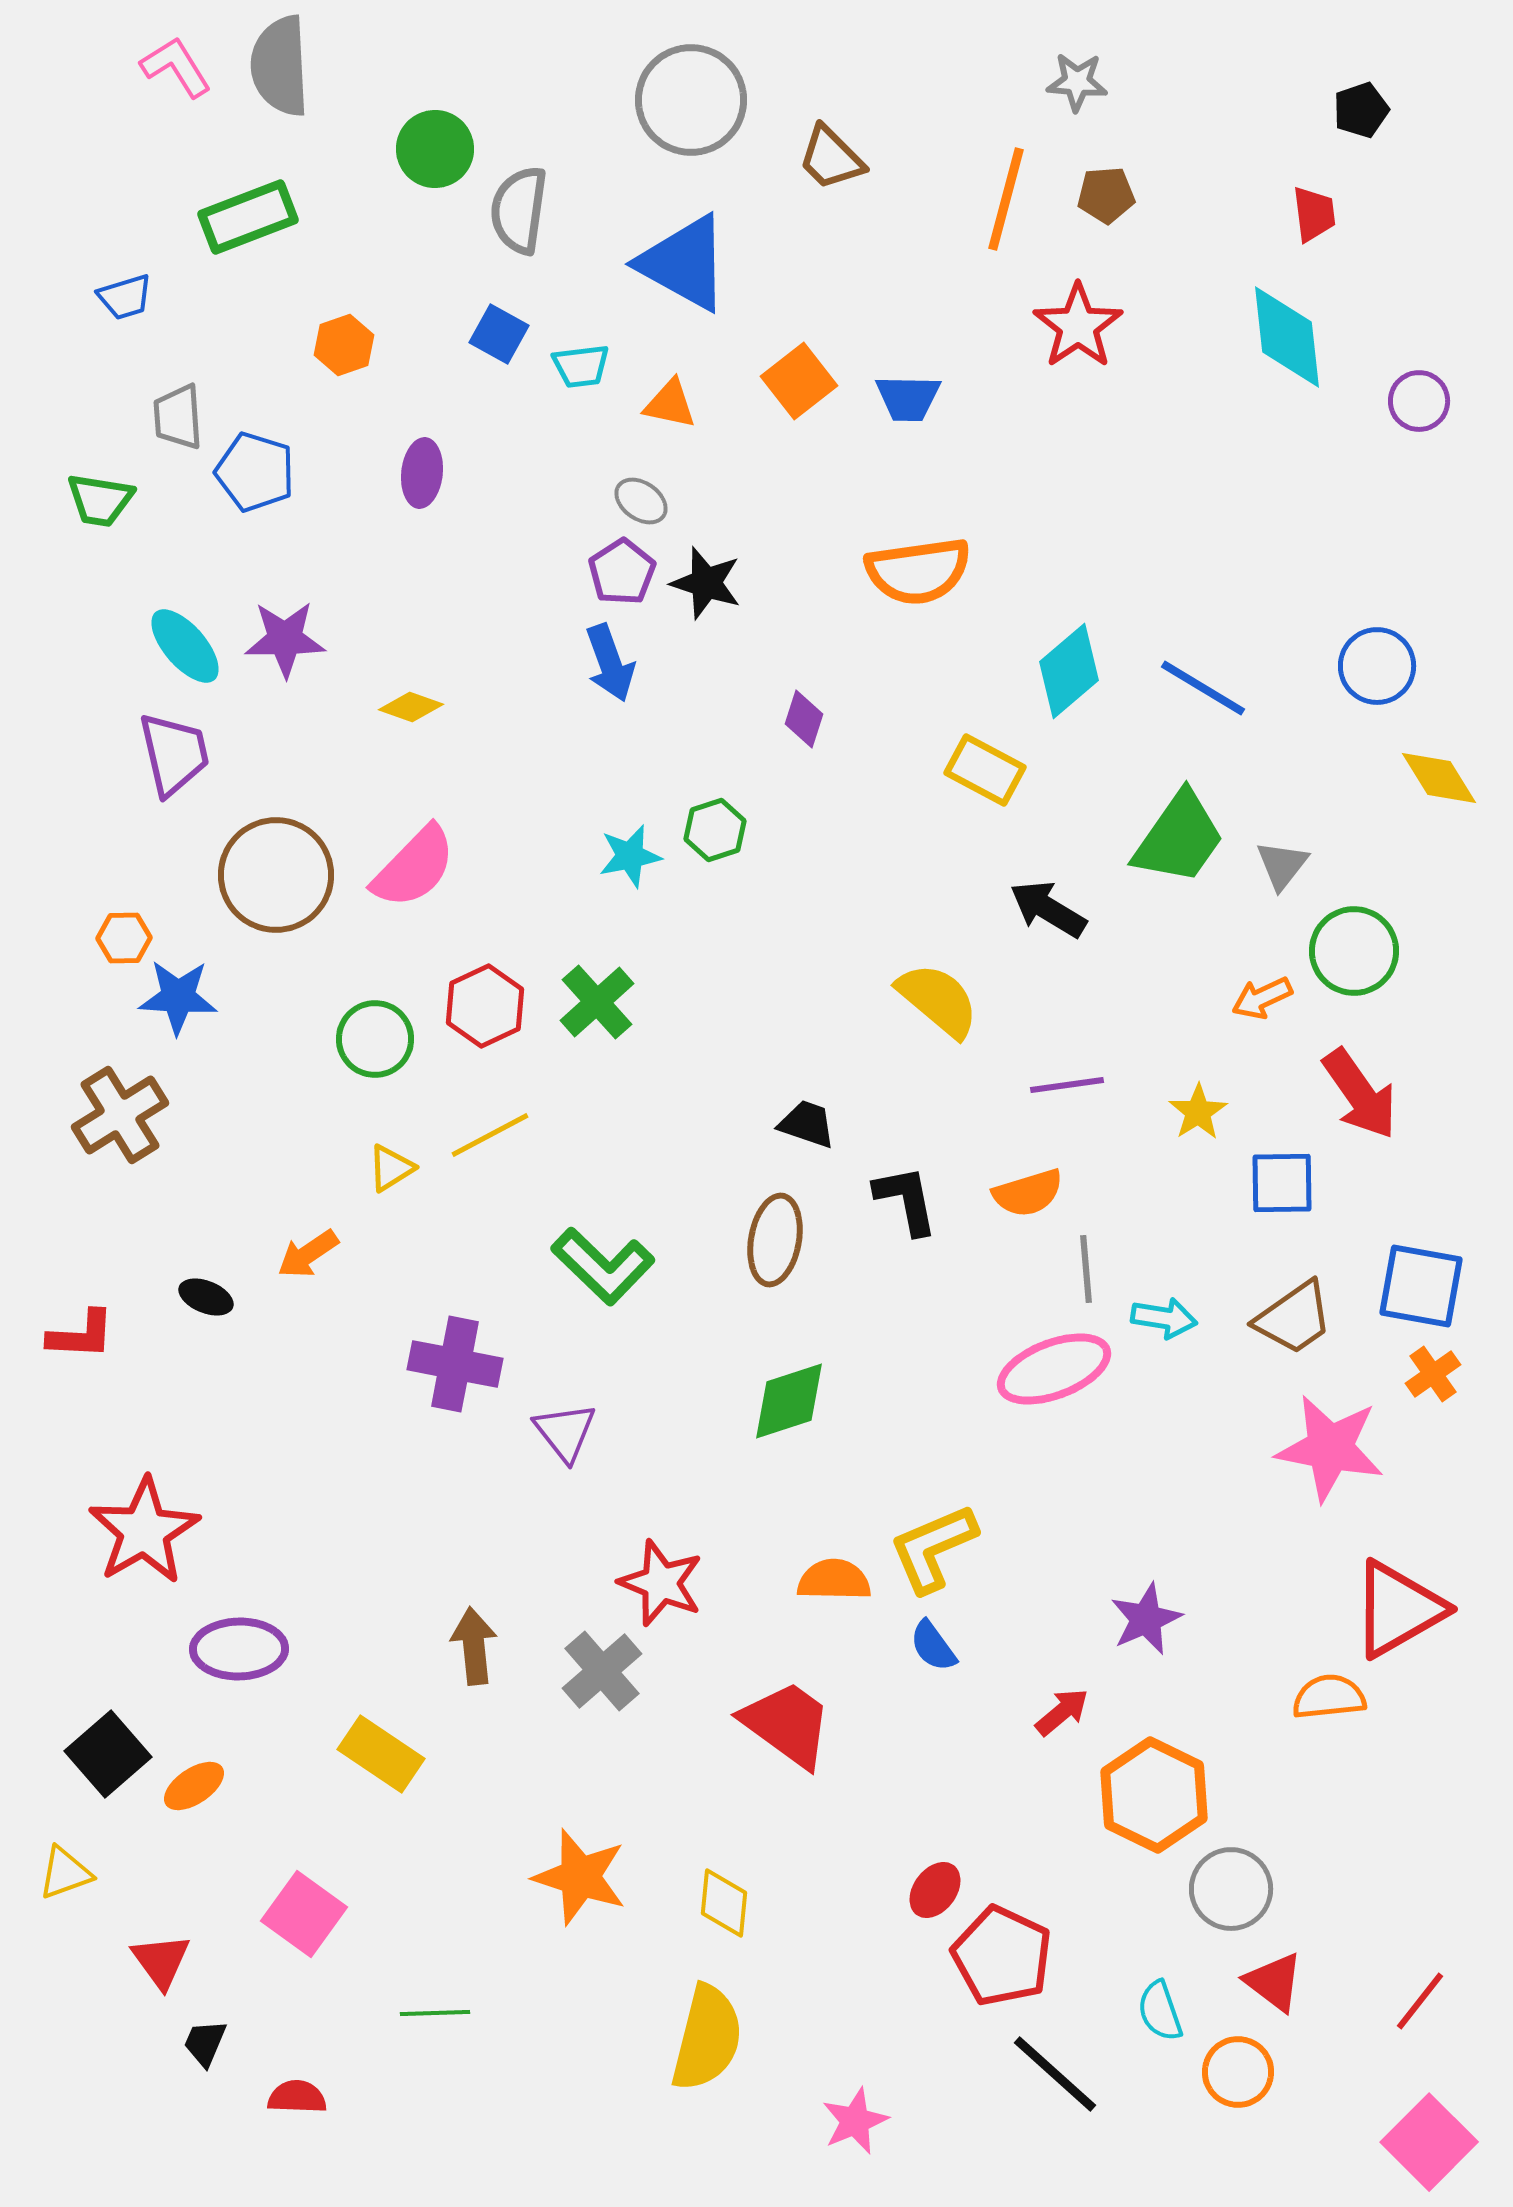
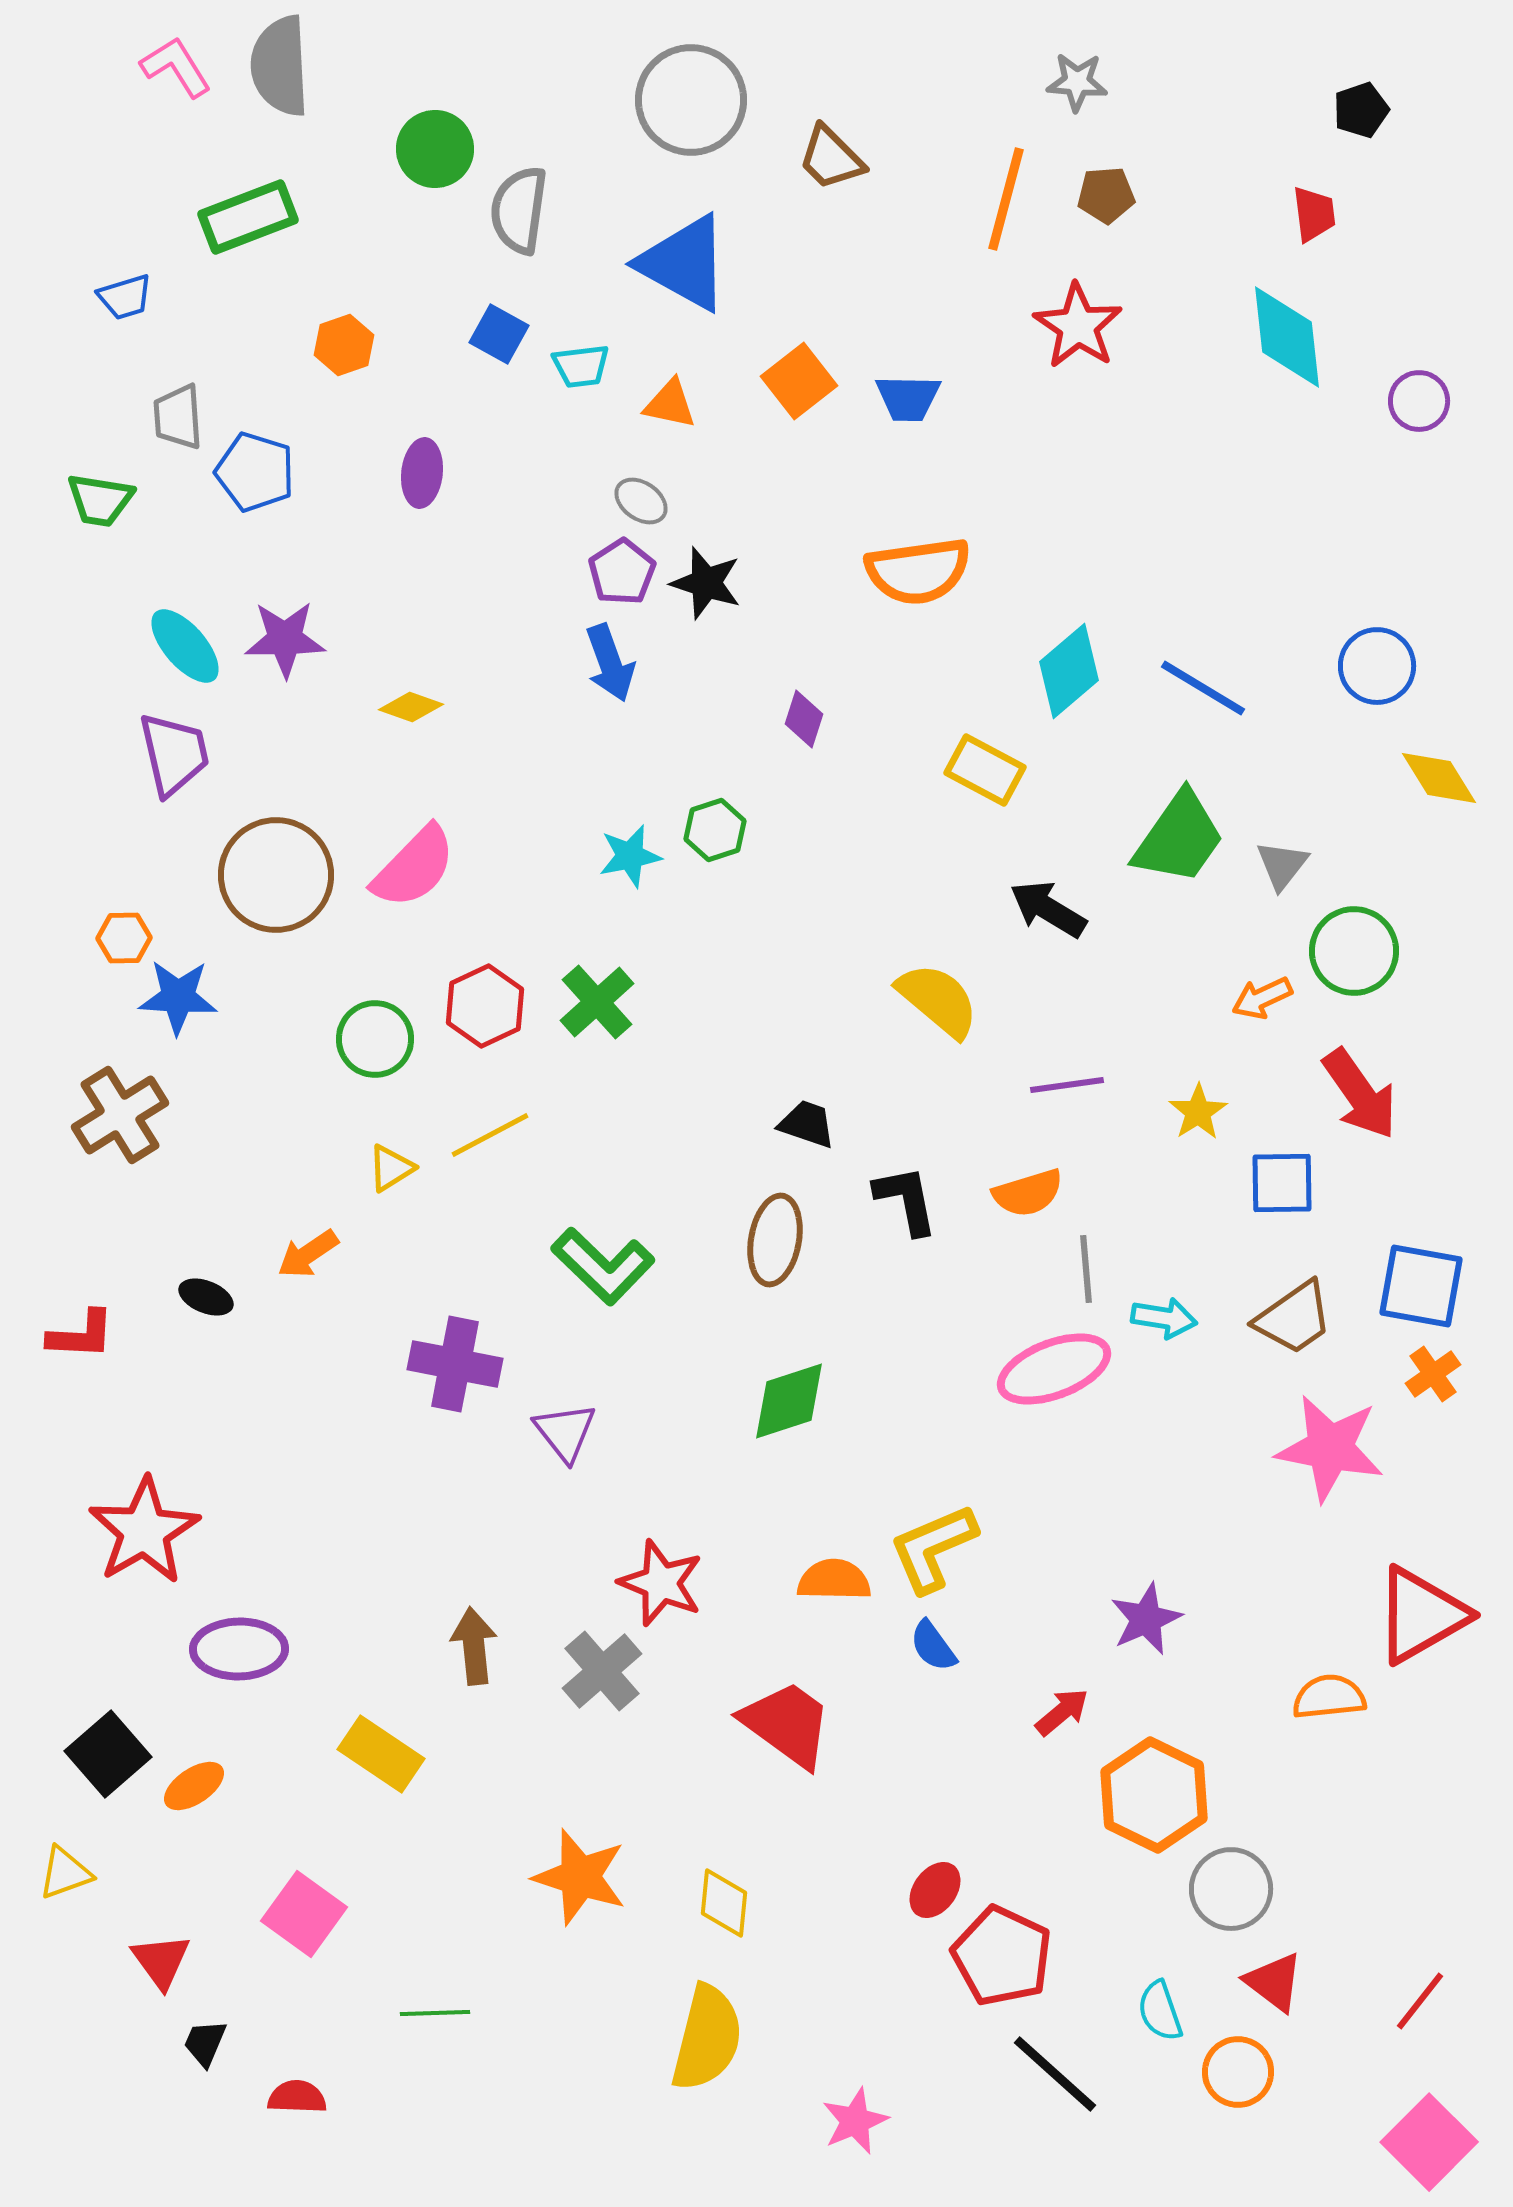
red star at (1078, 326): rotated 4 degrees counterclockwise
red triangle at (1398, 1609): moved 23 px right, 6 px down
